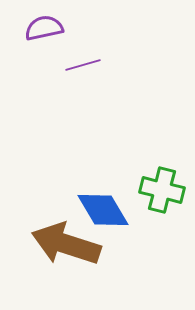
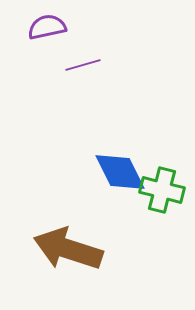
purple semicircle: moved 3 px right, 1 px up
blue diamond: moved 17 px right, 38 px up; rotated 4 degrees clockwise
brown arrow: moved 2 px right, 5 px down
